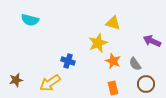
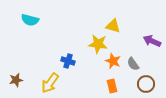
yellow triangle: moved 3 px down
yellow star: moved 1 px down; rotated 30 degrees clockwise
gray semicircle: moved 2 px left
yellow arrow: rotated 20 degrees counterclockwise
orange rectangle: moved 1 px left, 2 px up
